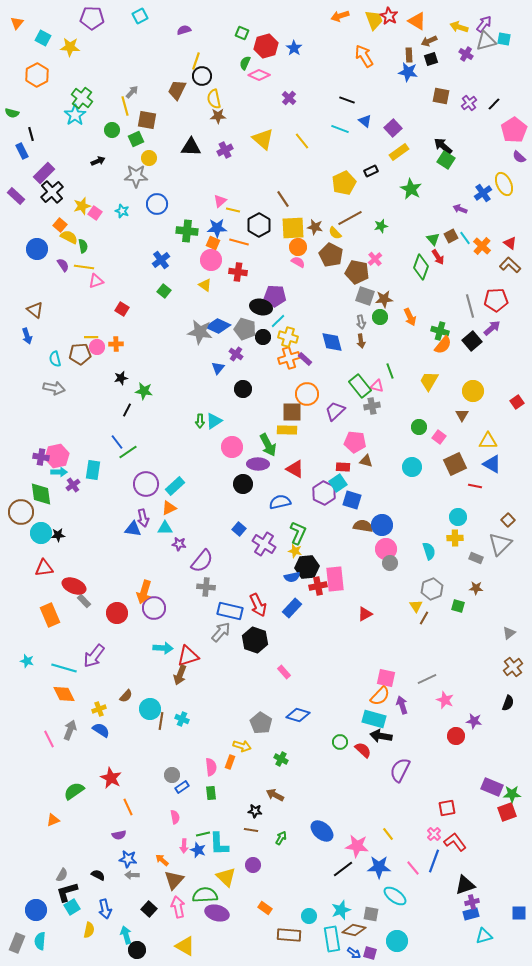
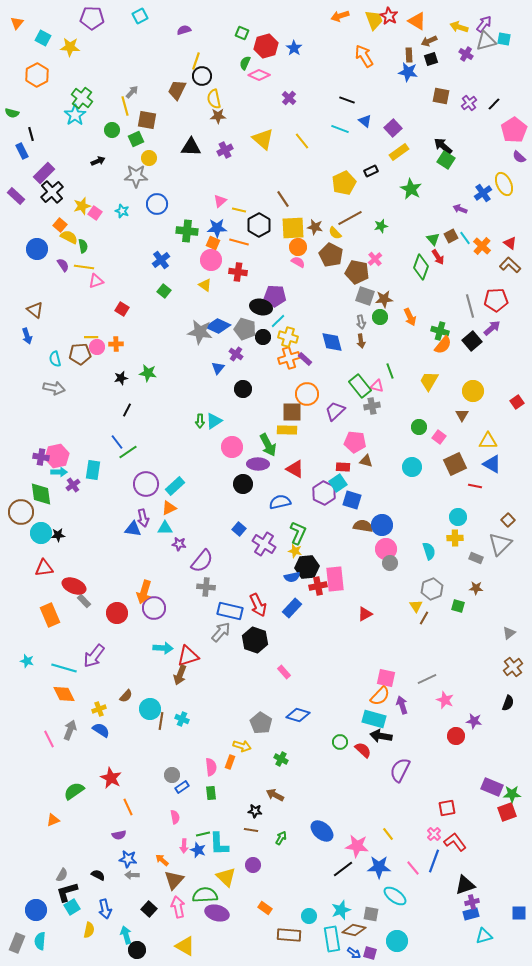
yellow line at (233, 210): moved 6 px right
green star at (144, 391): moved 4 px right, 18 px up
